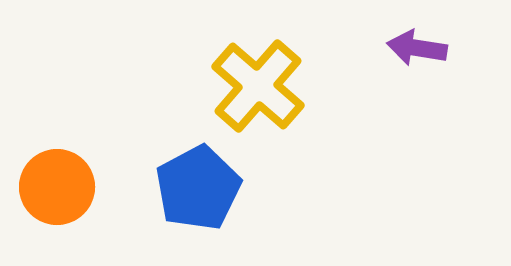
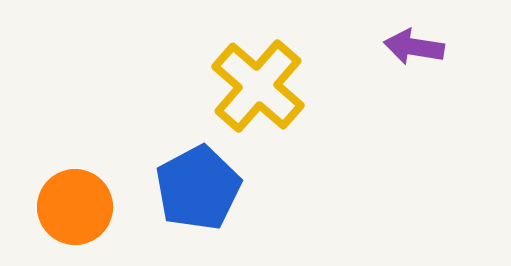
purple arrow: moved 3 px left, 1 px up
orange circle: moved 18 px right, 20 px down
